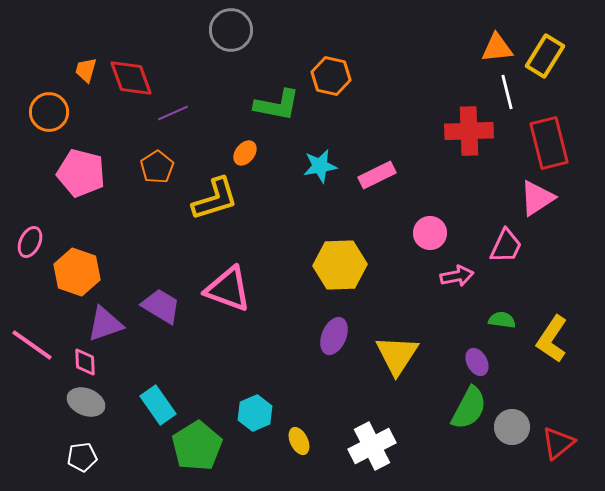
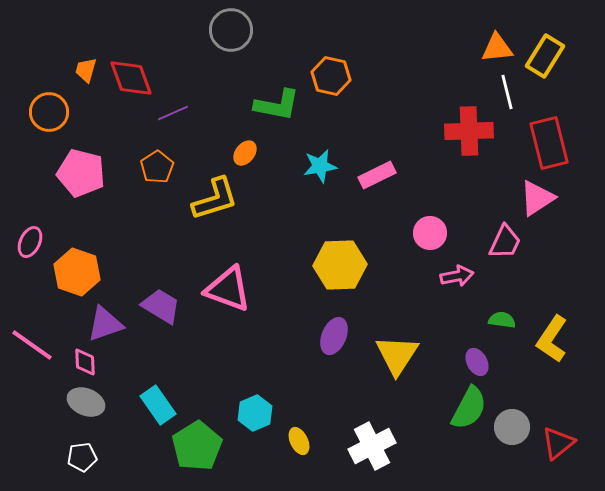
pink trapezoid at (506, 246): moved 1 px left, 4 px up
